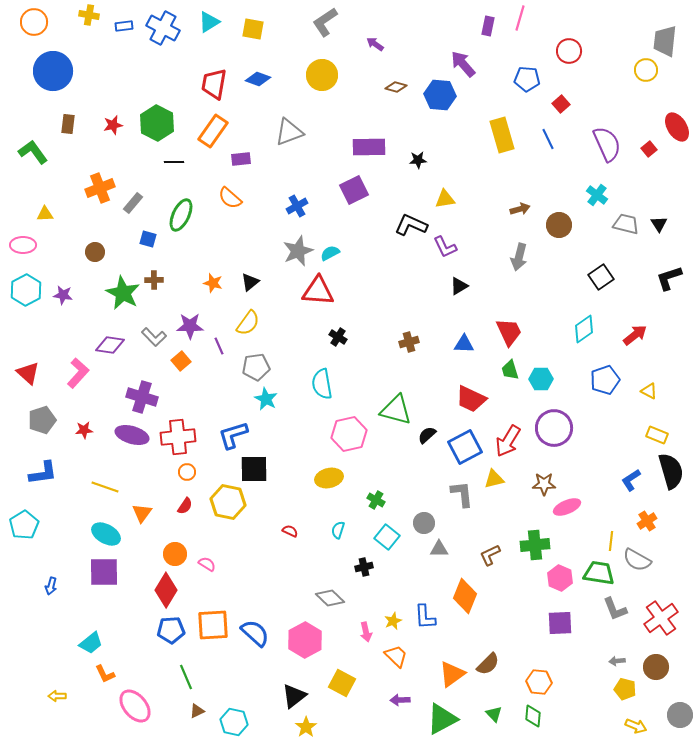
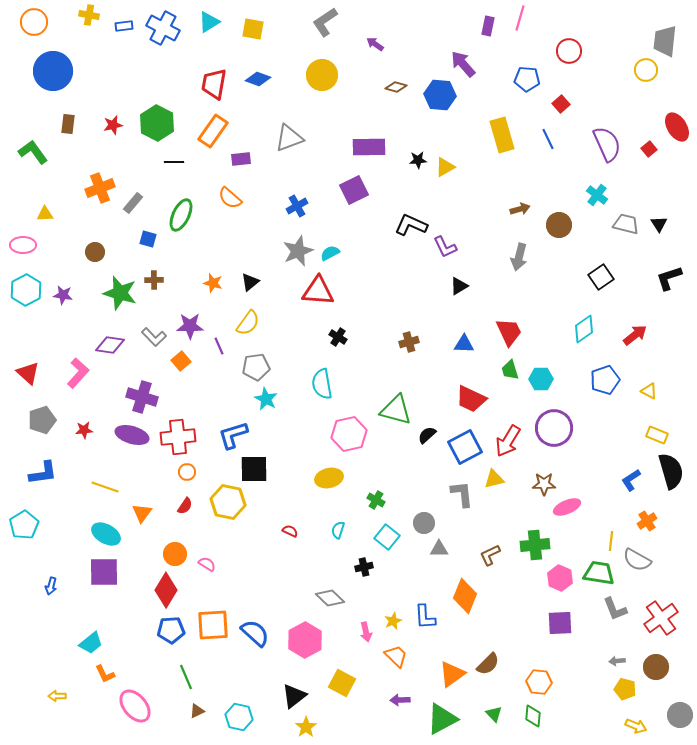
gray triangle at (289, 132): moved 6 px down
yellow triangle at (445, 199): moved 32 px up; rotated 20 degrees counterclockwise
green star at (123, 293): moved 3 px left; rotated 12 degrees counterclockwise
cyan hexagon at (234, 722): moved 5 px right, 5 px up
